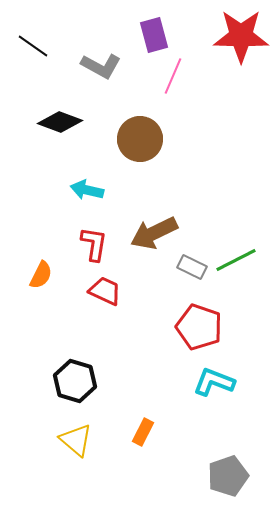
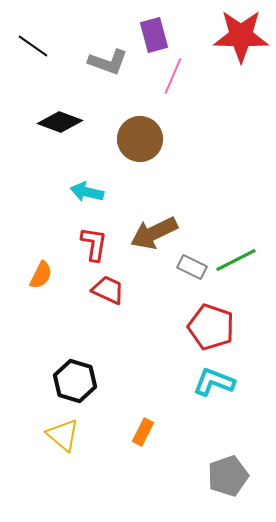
gray L-shape: moved 7 px right, 4 px up; rotated 9 degrees counterclockwise
cyan arrow: moved 2 px down
red trapezoid: moved 3 px right, 1 px up
red pentagon: moved 12 px right
yellow triangle: moved 13 px left, 5 px up
